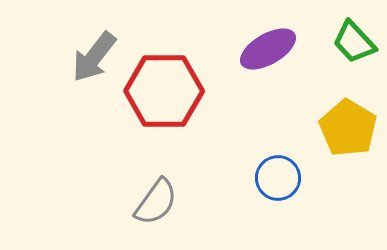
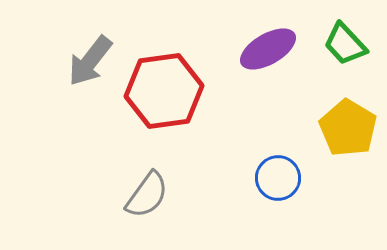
green trapezoid: moved 9 px left, 2 px down
gray arrow: moved 4 px left, 4 px down
red hexagon: rotated 8 degrees counterclockwise
gray semicircle: moved 9 px left, 7 px up
